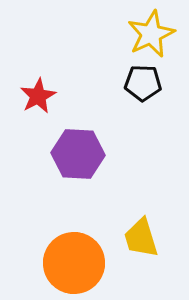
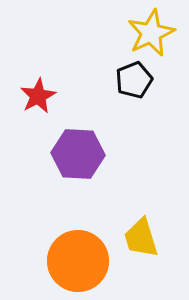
yellow star: moved 1 px up
black pentagon: moved 9 px left, 3 px up; rotated 24 degrees counterclockwise
orange circle: moved 4 px right, 2 px up
